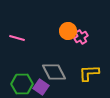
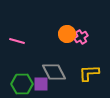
orange circle: moved 1 px left, 3 px down
pink line: moved 3 px down
purple square: moved 3 px up; rotated 35 degrees counterclockwise
